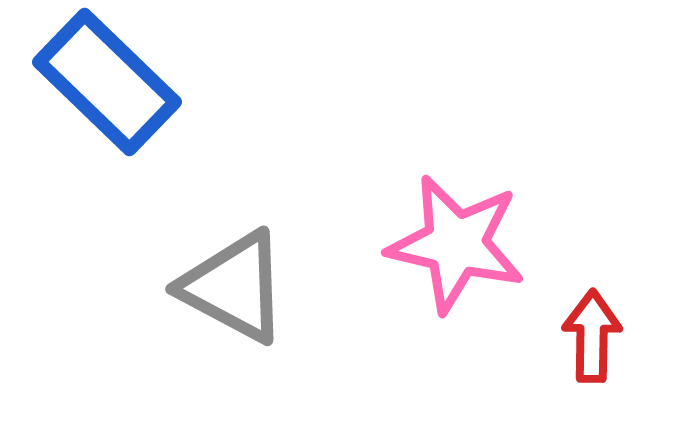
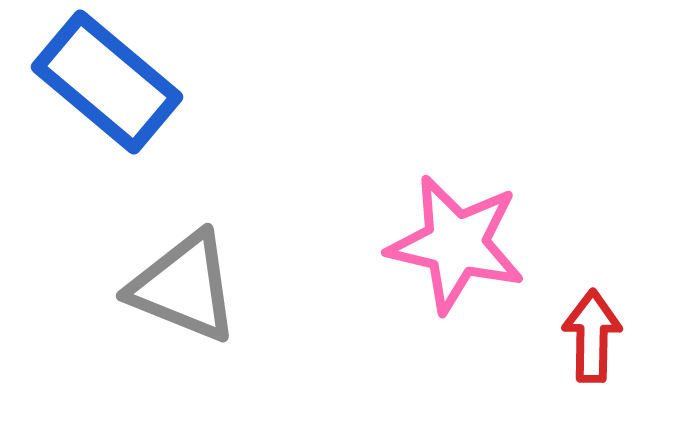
blue rectangle: rotated 4 degrees counterclockwise
gray triangle: moved 50 px left; rotated 6 degrees counterclockwise
